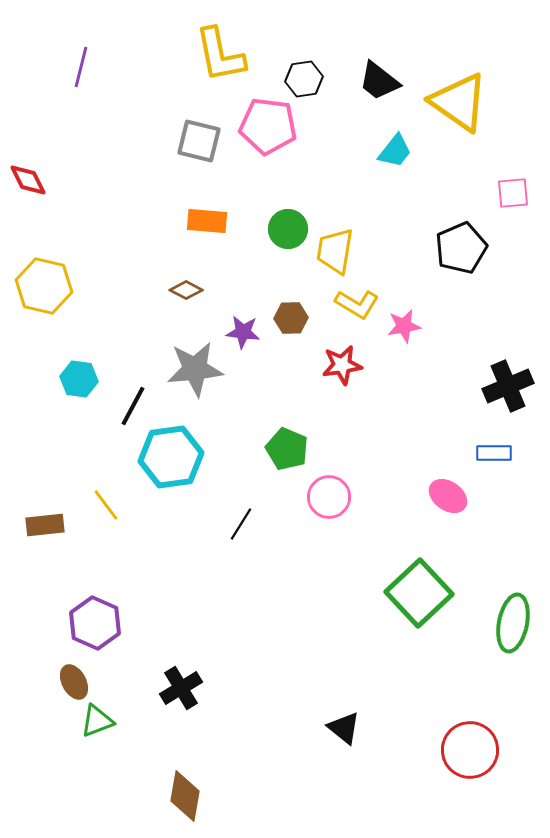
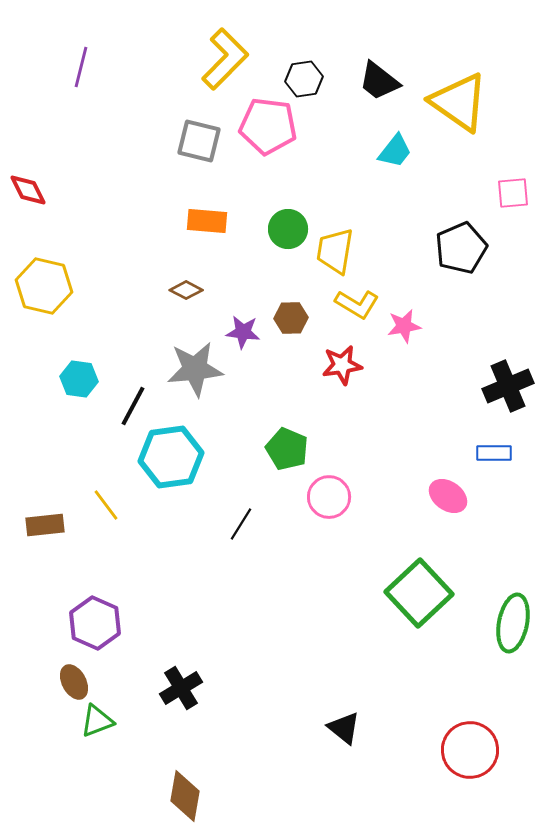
yellow L-shape at (220, 55): moved 5 px right, 4 px down; rotated 124 degrees counterclockwise
red diamond at (28, 180): moved 10 px down
